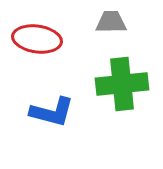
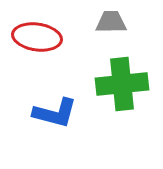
red ellipse: moved 2 px up
blue L-shape: moved 3 px right, 1 px down
